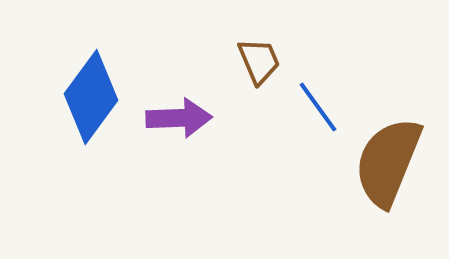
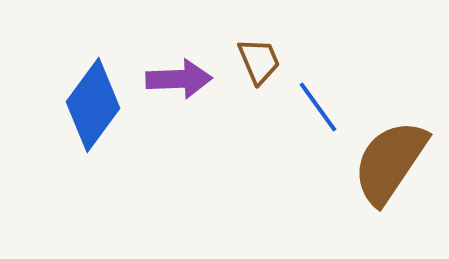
blue diamond: moved 2 px right, 8 px down
purple arrow: moved 39 px up
brown semicircle: moved 2 px right; rotated 12 degrees clockwise
